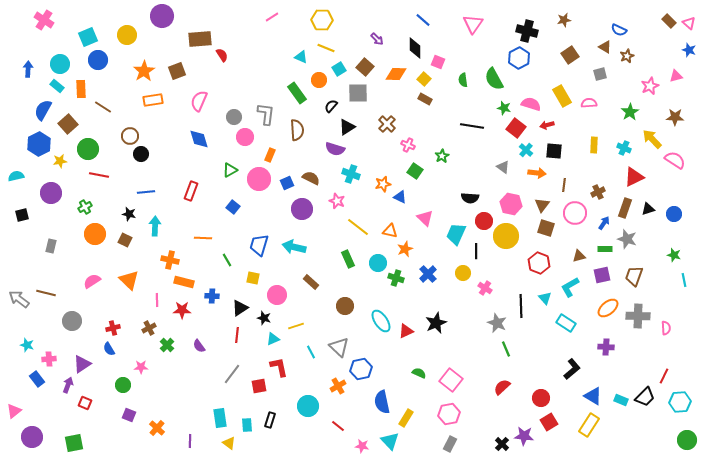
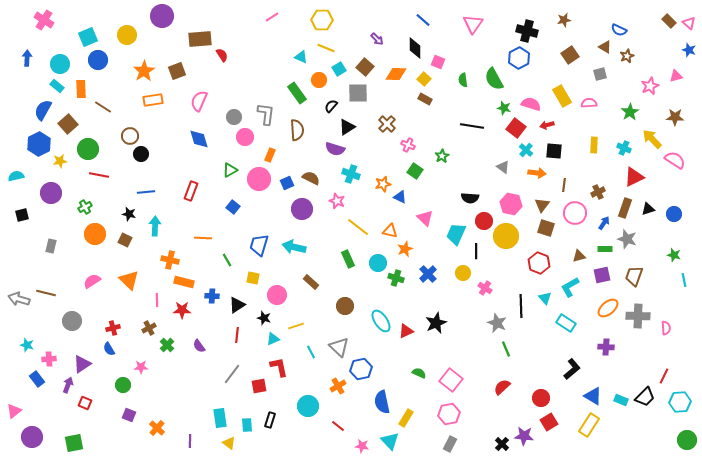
blue arrow at (28, 69): moved 1 px left, 11 px up
gray arrow at (19, 299): rotated 20 degrees counterclockwise
black triangle at (240, 308): moved 3 px left, 3 px up
